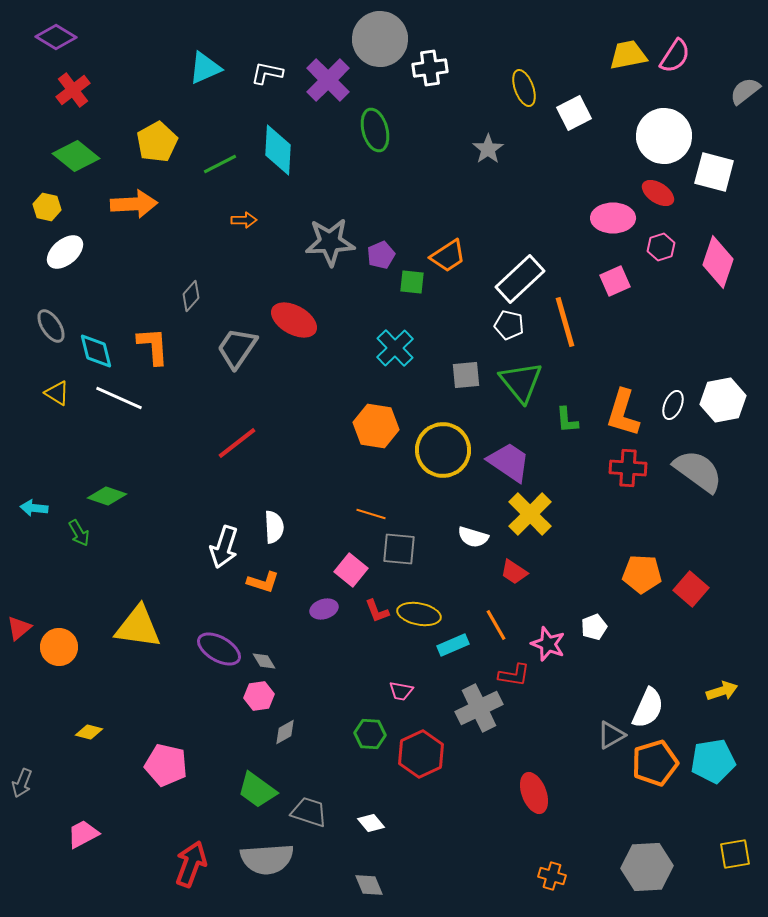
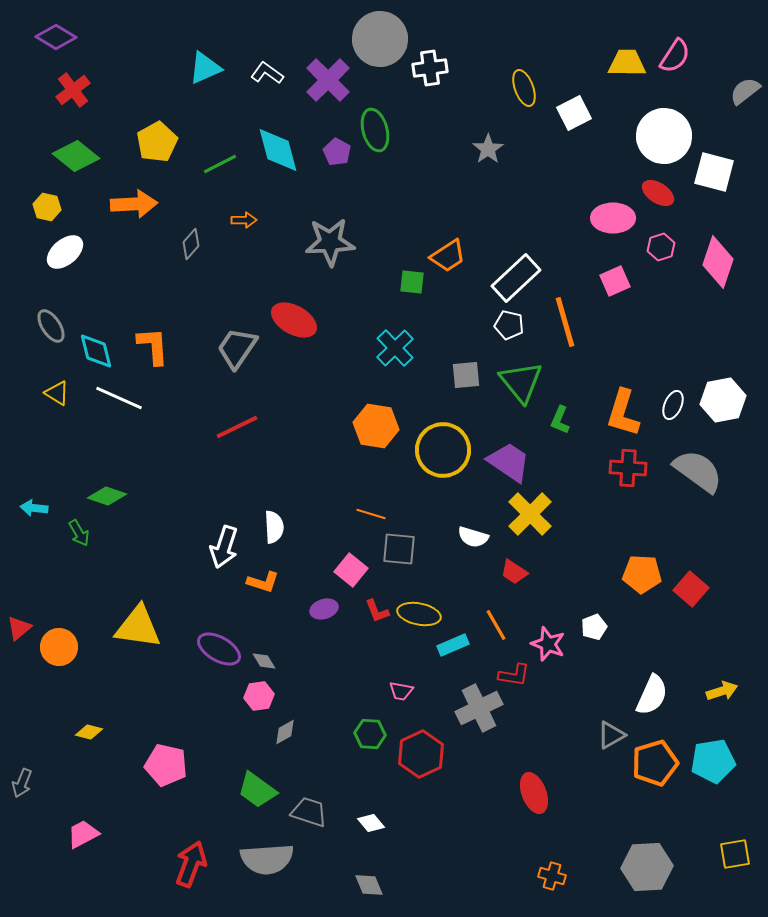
yellow trapezoid at (628, 55): moved 1 px left, 8 px down; rotated 12 degrees clockwise
white L-shape at (267, 73): rotated 24 degrees clockwise
cyan diamond at (278, 150): rotated 18 degrees counterclockwise
purple pentagon at (381, 255): moved 44 px left, 103 px up; rotated 20 degrees counterclockwise
white rectangle at (520, 279): moved 4 px left, 1 px up
gray diamond at (191, 296): moved 52 px up
green L-shape at (567, 420): moved 7 px left; rotated 28 degrees clockwise
red line at (237, 443): moved 16 px up; rotated 12 degrees clockwise
white semicircle at (648, 708): moved 4 px right, 13 px up
